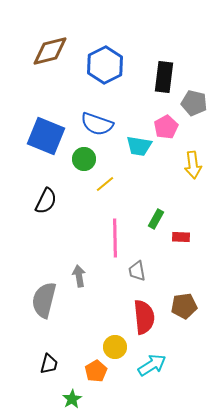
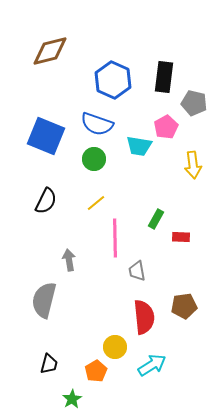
blue hexagon: moved 8 px right, 15 px down; rotated 9 degrees counterclockwise
green circle: moved 10 px right
yellow line: moved 9 px left, 19 px down
gray arrow: moved 10 px left, 16 px up
